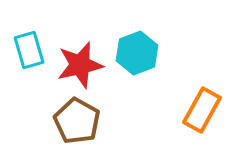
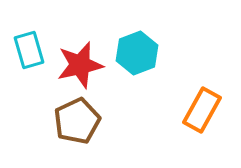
brown pentagon: rotated 18 degrees clockwise
